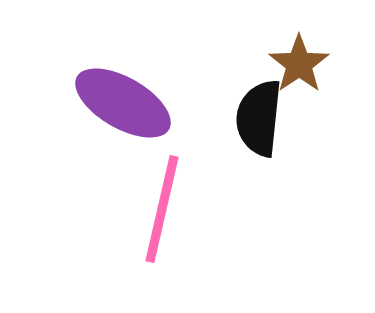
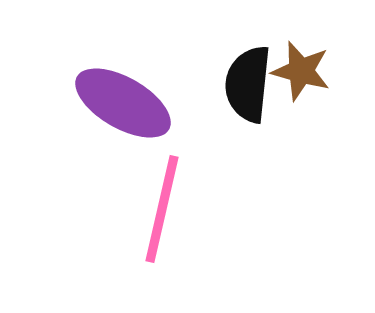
brown star: moved 2 px right, 7 px down; rotated 22 degrees counterclockwise
black semicircle: moved 11 px left, 34 px up
